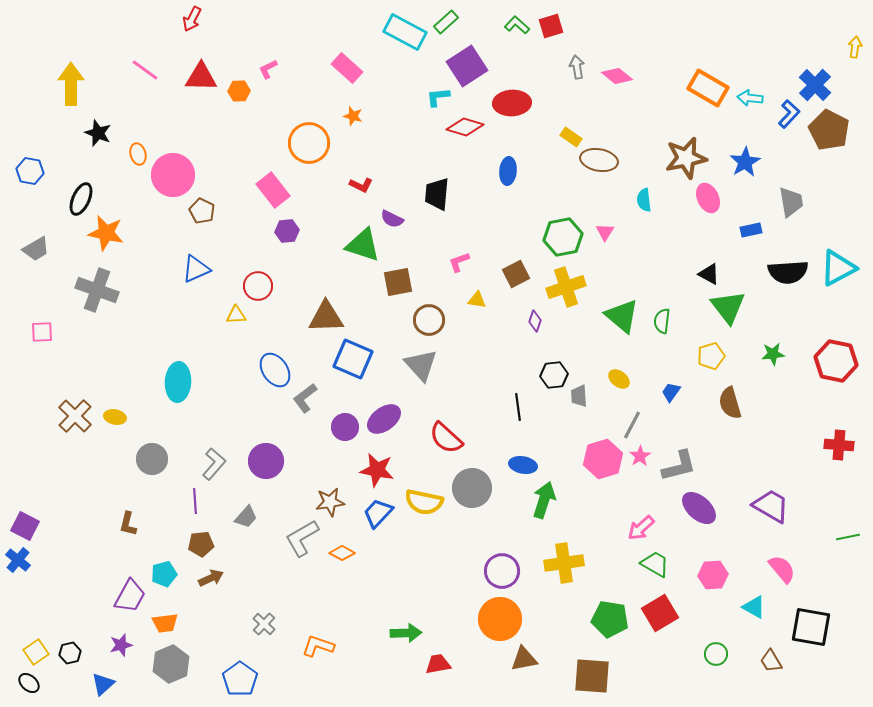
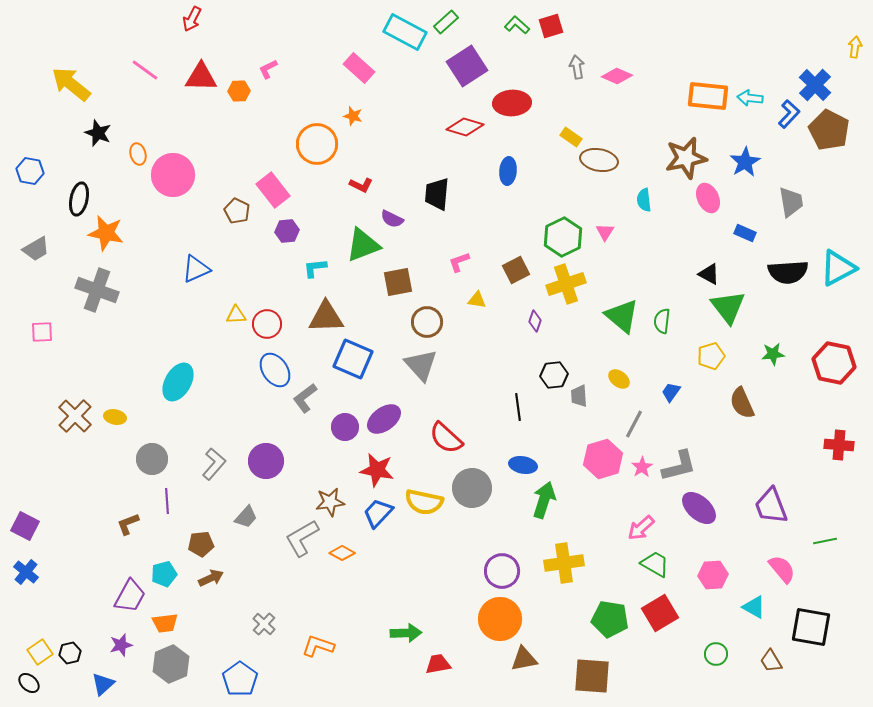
pink rectangle at (347, 68): moved 12 px right
pink diamond at (617, 76): rotated 16 degrees counterclockwise
yellow arrow at (71, 84): rotated 51 degrees counterclockwise
orange rectangle at (708, 88): moved 8 px down; rotated 24 degrees counterclockwise
cyan L-shape at (438, 97): moved 123 px left, 171 px down
orange circle at (309, 143): moved 8 px right, 1 px down
black ellipse at (81, 199): moved 2 px left; rotated 12 degrees counterclockwise
brown pentagon at (202, 211): moved 35 px right
blue rectangle at (751, 230): moved 6 px left, 3 px down; rotated 35 degrees clockwise
green hexagon at (563, 237): rotated 15 degrees counterclockwise
green triangle at (363, 245): rotated 39 degrees counterclockwise
brown square at (516, 274): moved 4 px up
red circle at (258, 286): moved 9 px right, 38 px down
yellow cross at (566, 287): moved 3 px up
brown circle at (429, 320): moved 2 px left, 2 px down
red hexagon at (836, 361): moved 2 px left, 2 px down
cyan ellipse at (178, 382): rotated 27 degrees clockwise
brown semicircle at (730, 403): moved 12 px right; rotated 8 degrees counterclockwise
gray line at (632, 425): moved 2 px right, 1 px up
pink star at (640, 456): moved 2 px right, 11 px down
purple line at (195, 501): moved 28 px left
purple trapezoid at (771, 506): rotated 141 degrees counterclockwise
brown L-shape at (128, 524): rotated 55 degrees clockwise
green line at (848, 537): moved 23 px left, 4 px down
blue cross at (18, 560): moved 8 px right, 12 px down
yellow square at (36, 652): moved 4 px right
